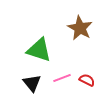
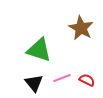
brown star: moved 1 px right
black triangle: moved 2 px right
